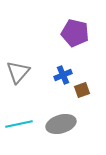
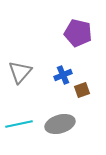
purple pentagon: moved 3 px right
gray triangle: moved 2 px right
gray ellipse: moved 1 px left
